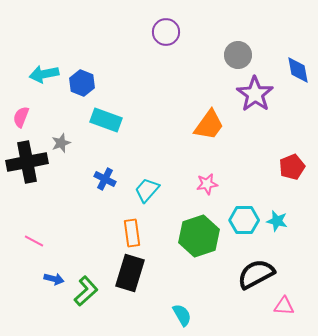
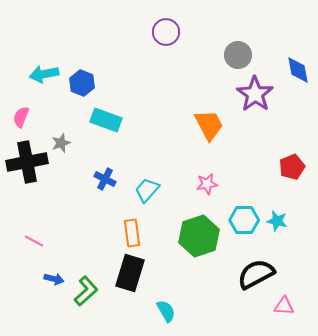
orange trapezoid: rotated 64 degrees counterclockwise
cyan semicircle: moved 16 px left, 4 px up
